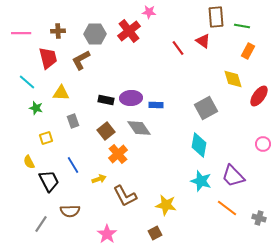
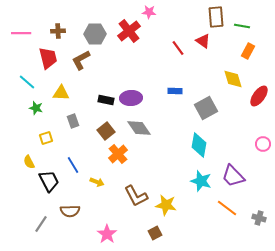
blue rectangle at (156, 105): moved 19 px right, 14 px up
yellow arrow at (99, 179): moved 2 px left, 3 px down; rotated 40 degrees clockwise
brown L-shape at (125, 196): moved 11 px right
